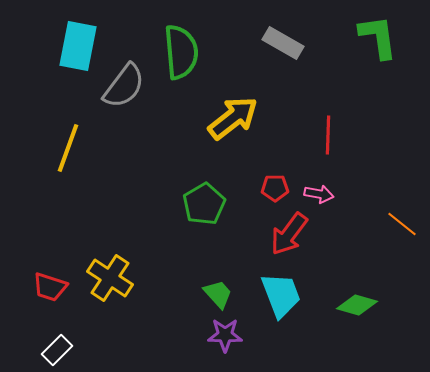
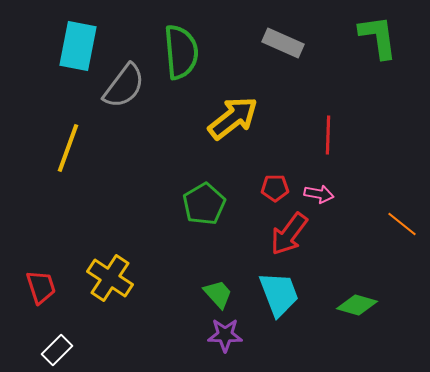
gray rectangle: rotated 6 degrees counterclockwise
red trapezoid: moved 9 px left; rotated 126 degrees counterclockwise
cyan trapezoid: moved 2 px left, 1 px up
